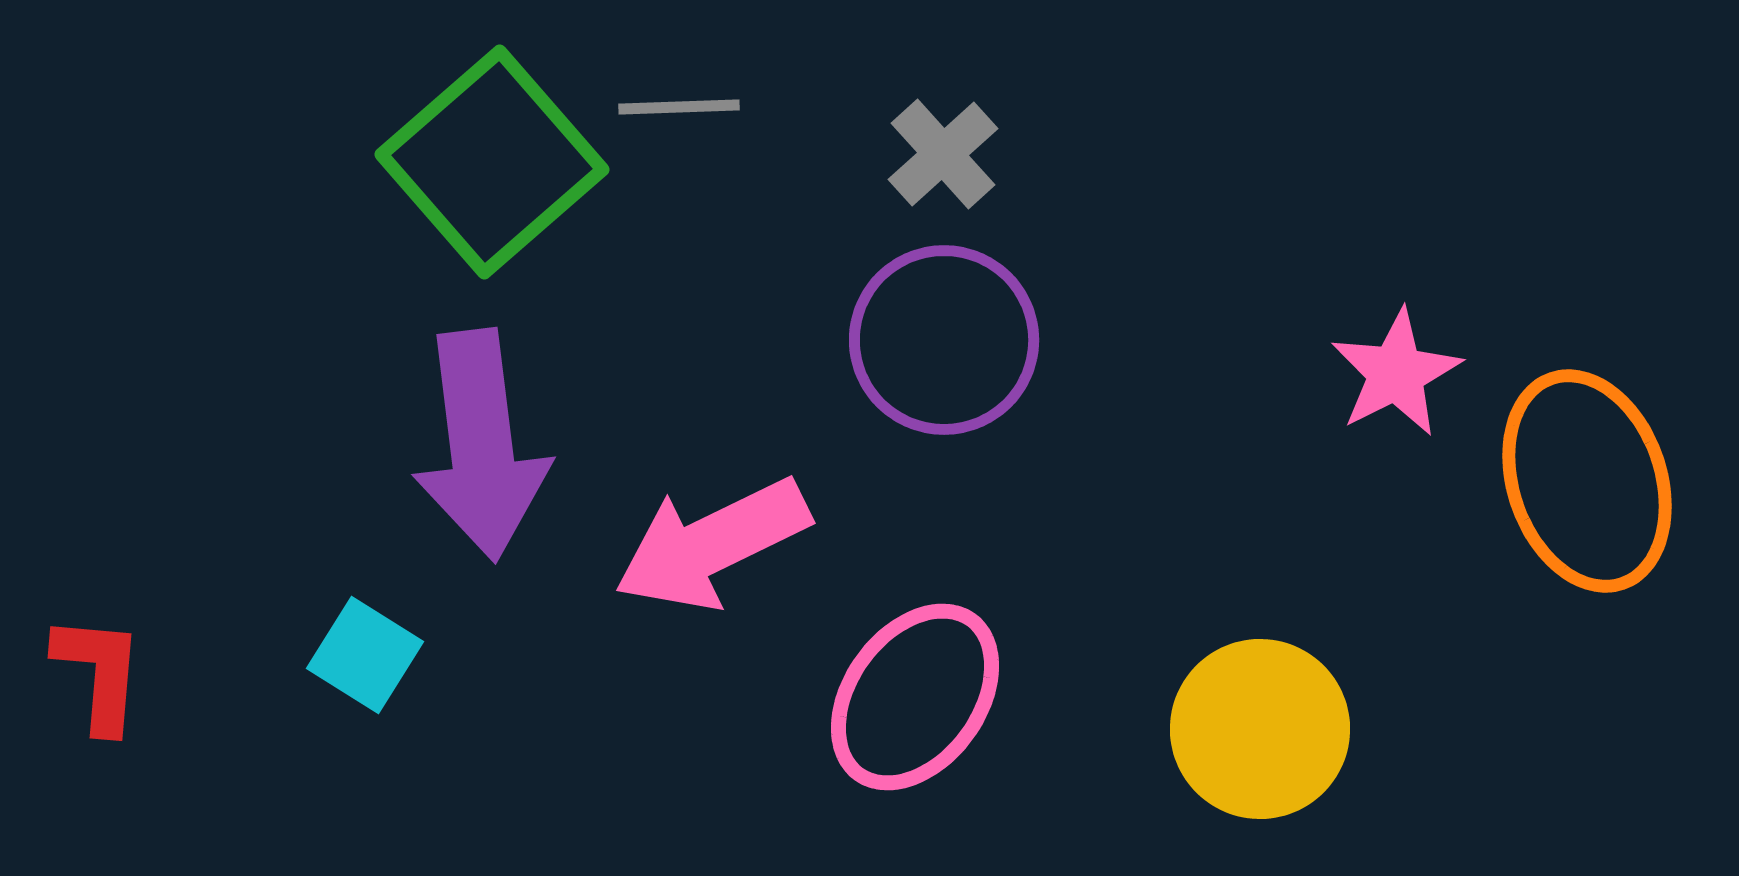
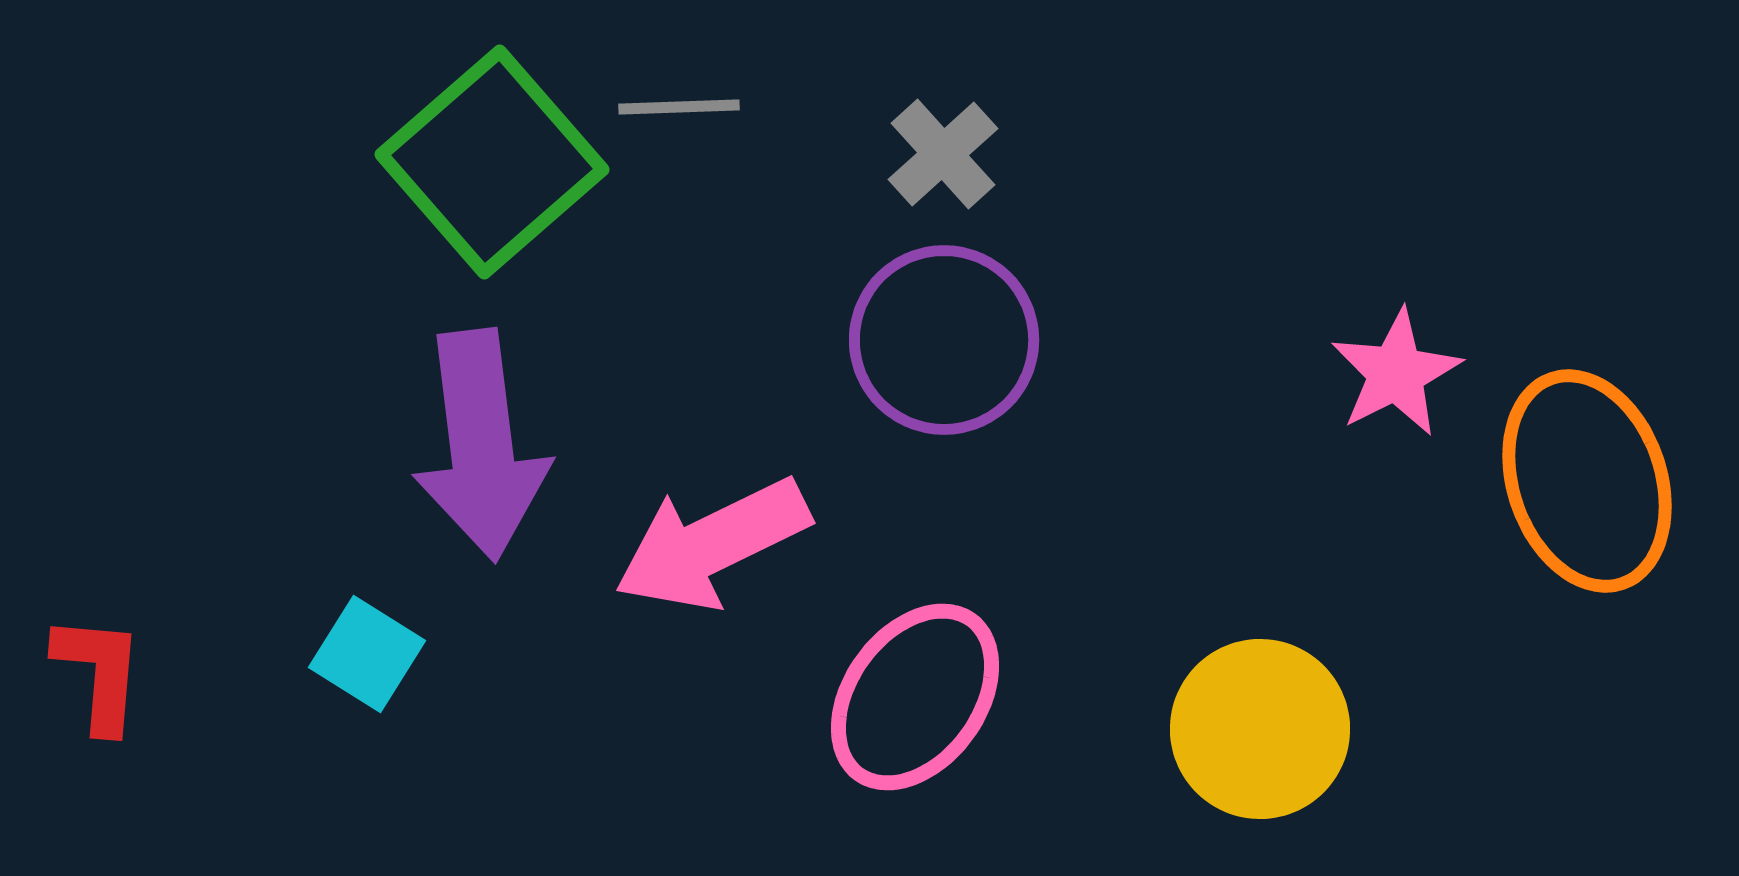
cyan square: moved 2 px right, 1 px up
